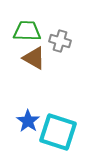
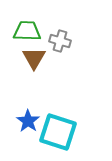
brown triangle: rotated 30 degrees clockwise
